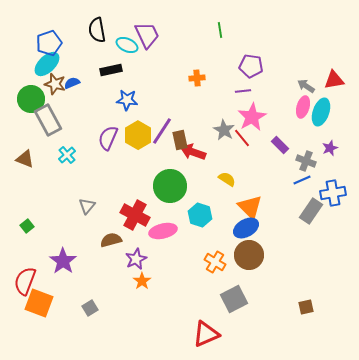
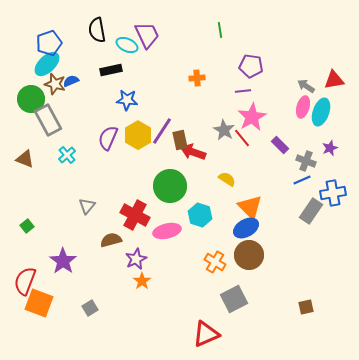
blue semicircle at (72, 83): moved 1 px left, 2 px up
pink ellipse at (163, 231): moved 4 px right
